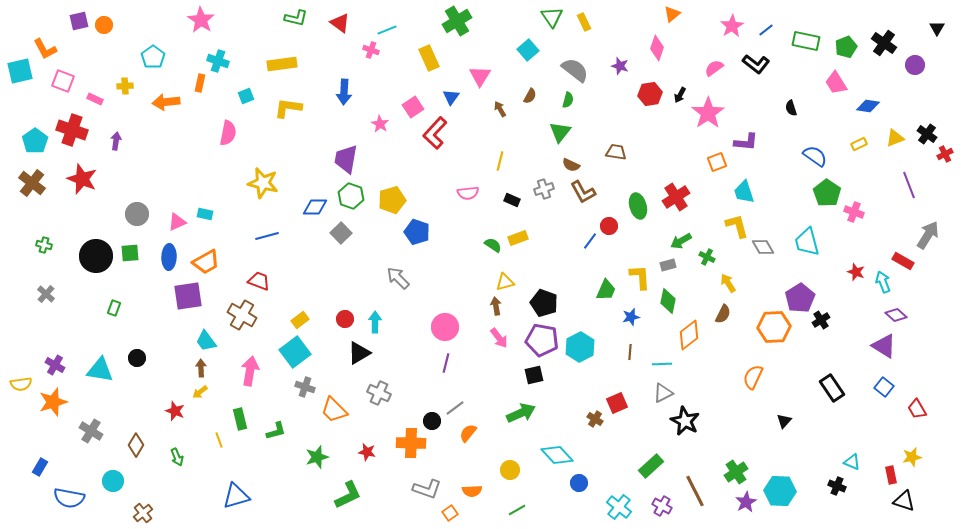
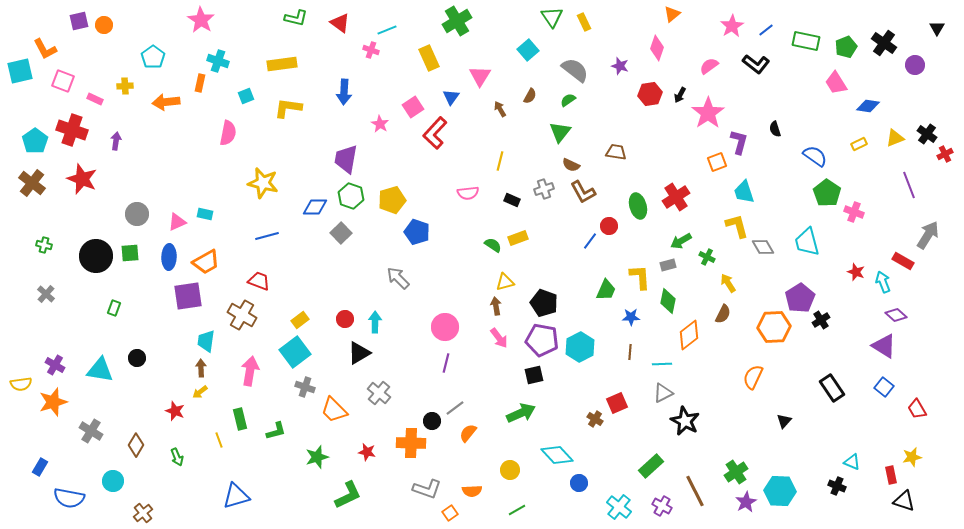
pink semicircle at (714, 68): moved 5 px left, 2 px up
green semicircle at (568, 100): rotated 140 degrees counterclockwise
black semicircle at (791, 108): moved 16 px left, 21 px down
purple L-shape at (746, 142): moved 7 px left; rotated 80 degrees counterclockwise
blue star at (631, 317): rotated 12 degrees clockwise
cyan trapezoid at (206, 341): rotated 45 degrees clockwise
gray cross at (379, 393): rotated 15 degrees clockwise
